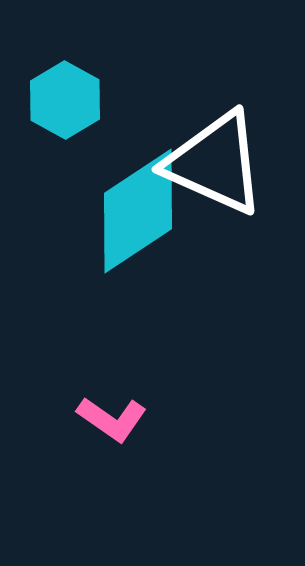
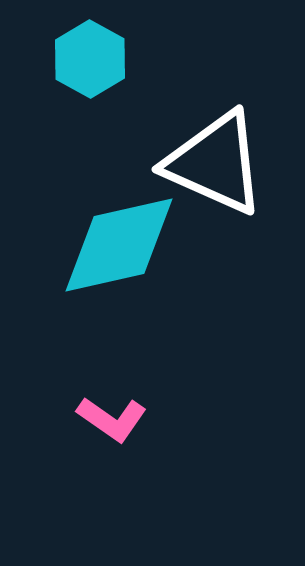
cyan hexagon: moved 25 px right, 41 px up
cyan diamond: moved 19 px left, 34 px down; rotated 21 degrees clockwise
